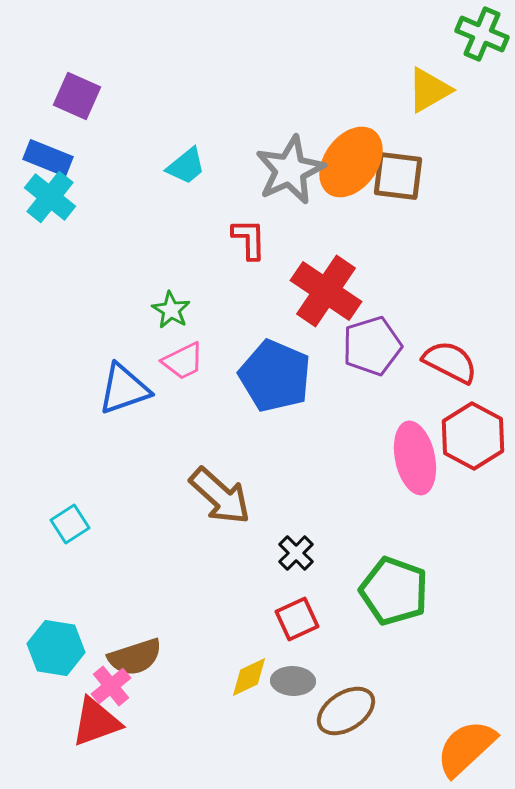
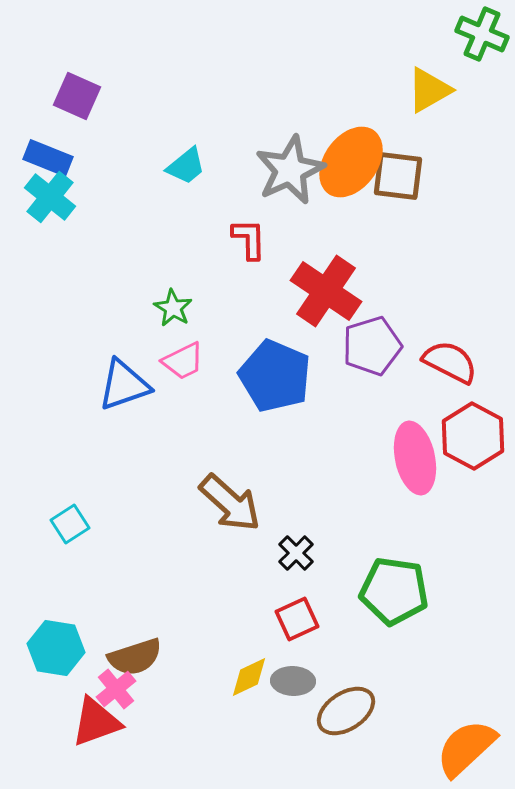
green star: moved 2 px right, 2 px up
blue triangle: moved 4 px up
brown arrow: moved 10 px right, 7 px down
green pentagon: rotated 12 degrees counterclockwise
pink cross: moved 5 px right, 3 px down
